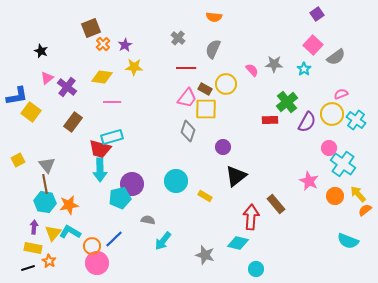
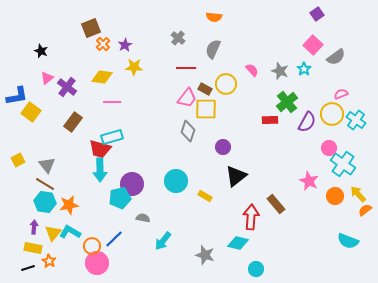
gray star at (274, 64): moved 6 px right, 7 px down; rotated 18 degrees clockwise
brown line at (45, 184): rotated 48 degrees counterclockwise
gray semicircle at (148, 220): moved 5 px left, 2 px up
